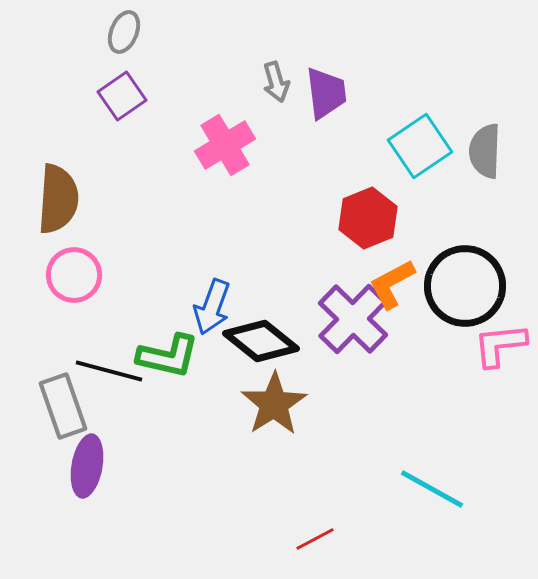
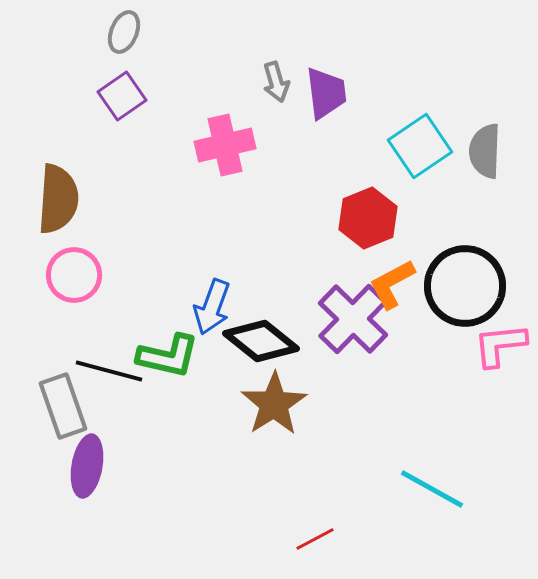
pink cross: rotated 18 degrees clockwise
